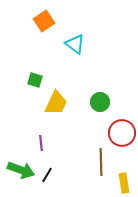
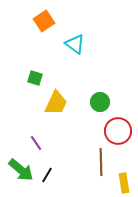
green square: moved 2 px up
red circle: moved 4 px left, 2 px up
purple line: moved 5 px left; rotated 28 degrees counterclockwise
green arrow: rotated 20 degrees clockwise
